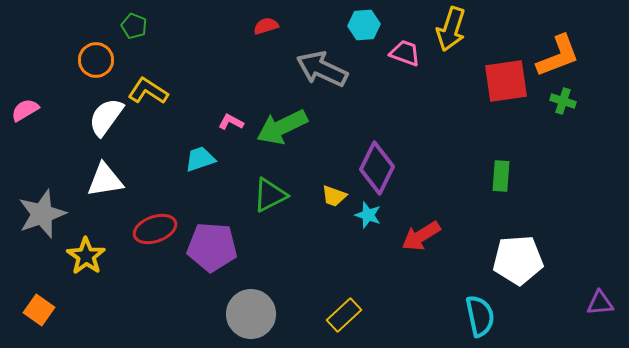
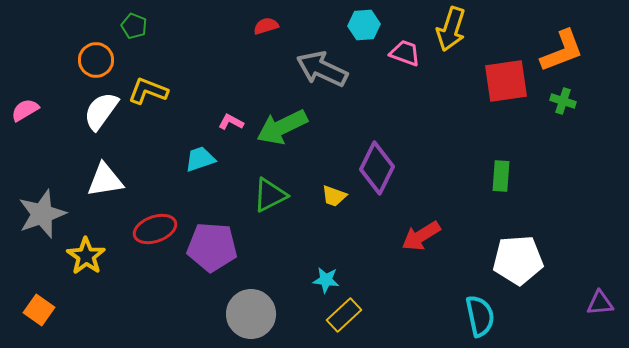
orange L-shape: moved 4 px right, 5 px up
yellow L-shape: rotated 12 degrees counterclockwise
white semicircle: moved 5 px left, 6 px up
cyan star: moved 42 px left, 65 px down; rotated 12 degrees counterclockwise
